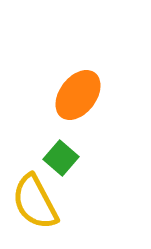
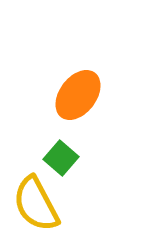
yellow semicircle: moved 1 px right, 2 px down
